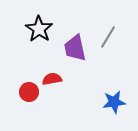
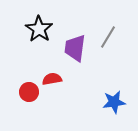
purple trapezoid: rotated 20 degrees clockwise
